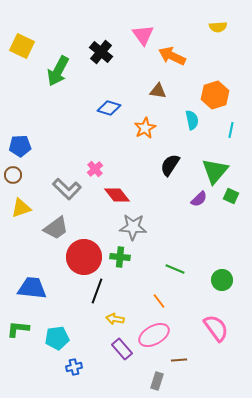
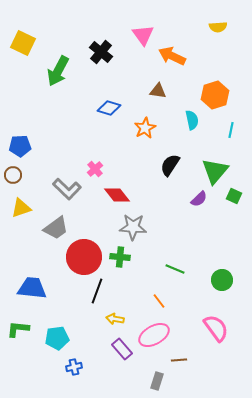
yellow square: moved 1 px right, 3 px up
green square: moved 3 px right
